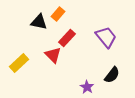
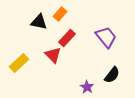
orange rectangle: moved 2 px right
